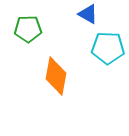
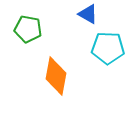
green pentagon: rotated 12 degrees clockwise
